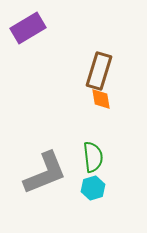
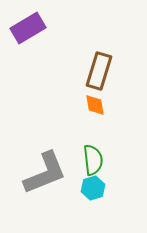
orange diamond: moved 6 px left, 6 px down
green semicircle: moved 3 px down
